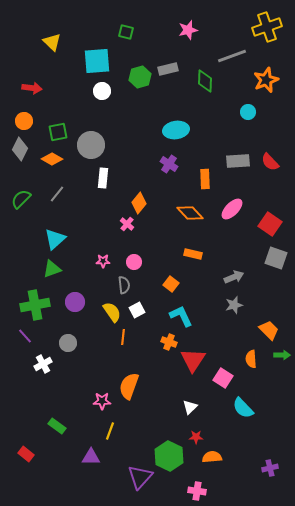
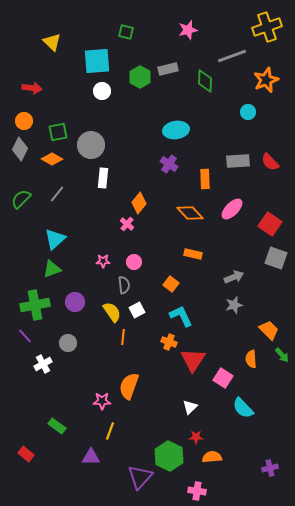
green hexagon at (140, 77): rotated 15 degrees counterclockwise
green arrow at (282, 355): rotated 49 degrees clockwise
